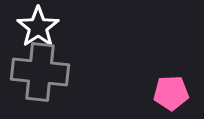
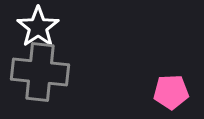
pink pentagon: moved 1 px up
